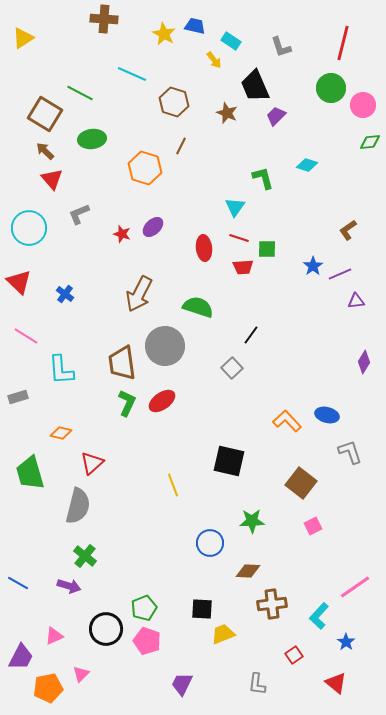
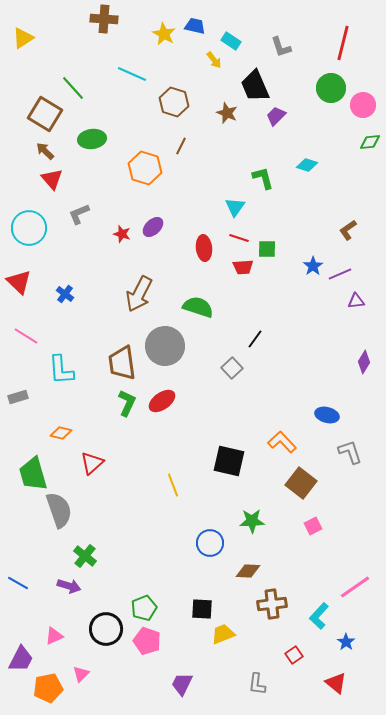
green line at (80, 93): moved 7 px left, 5 px up; rotated 20 degrees clockwise
black line at (251, 335): moved 4 px right, 4 px down
orange L-shape at (287, 421): moved 5 px left, 21 px down
green trapezoid at (30, 473): moved 3 px right, 1 px down
gray semicircle at (78, 506): moved 19 px left, 4 px down; rotated 33 degrees counterclockwise
purple trapezoid at (21, 657): moved 2 px down
